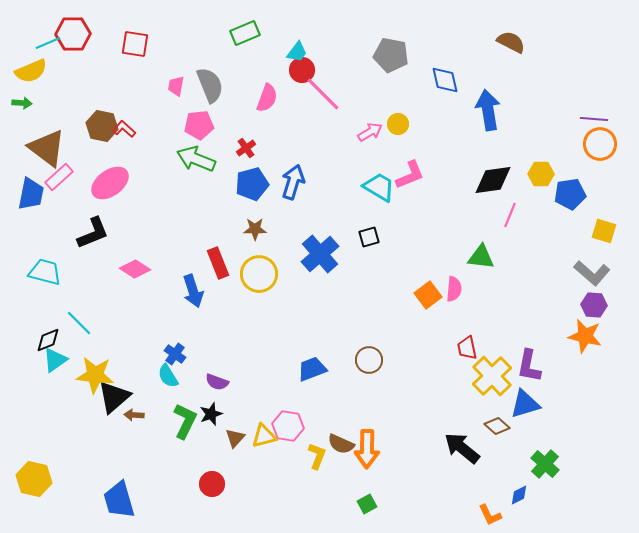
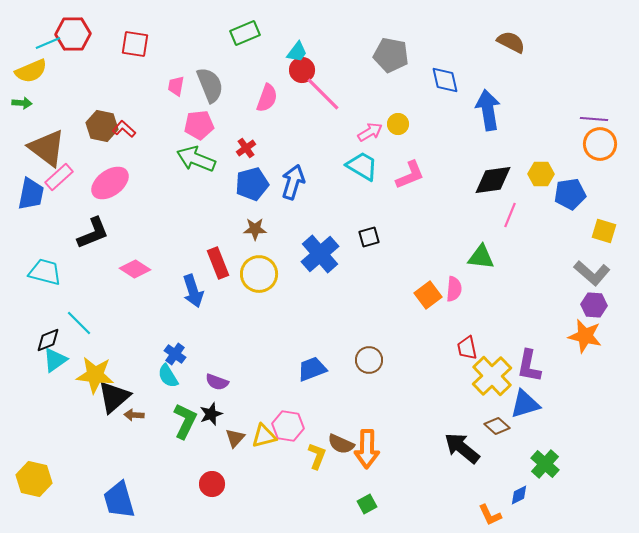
cyan trapezoid at (379, 187): moved 17 px left, 21 px up
